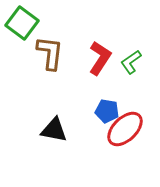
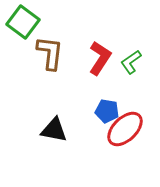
green square: moved 1 px right, 1 px up
